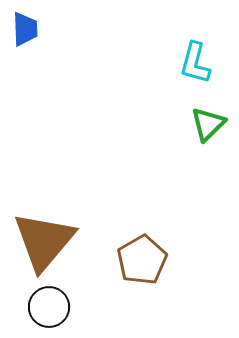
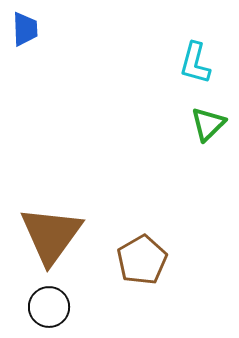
brown triangle: moved 7 px right, 6 px up; rotated 4 degrees counterclockwise
